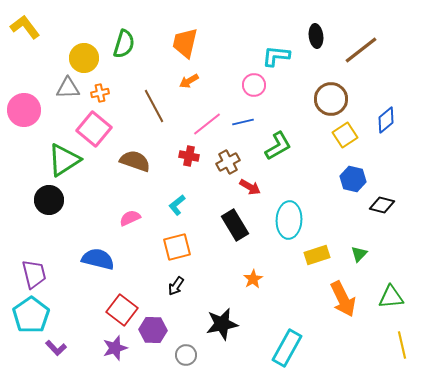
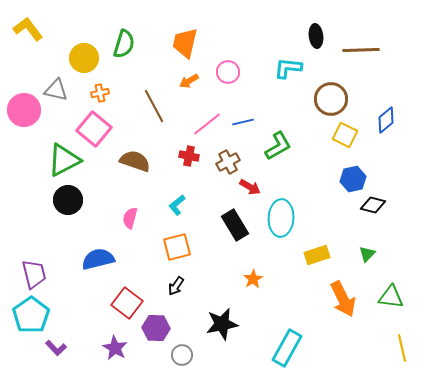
yellow L-shape at (25, 27): moved 3 px right, 2 px down
brown line at (361, 50): rotated 36 degrees clockwise
cyan L-shape at (276, 56): moved 12 px right, 12 px down
pink circle at (254, 85): moved 26 px left, 13 px up
gray triangle at (68, 88): moved 12 px left, 2 px down; rotated 15 degrees clockwise
yellow square at (345, 135): rotated 30 degrees counterclockwise
green triangle at (64, 160): rotated 6 degrees clockwise
blue hexagon at (353, 179): rotated 25 degrees counterclockwise
black circle at (49, 200): moved 19 px right
black diamond at (382, 205): moved 9 px left
pink semicircle at (130, 218): rotated 50 degrees counterclockwise
cyan ellipse at (289, 220): moved 8 px left, 2 px up
green triangle at (359, 254): moved 8 px right
blue semicircle at (98, 259): rotated 28 degrees counterclockwise
green triangle at (391, 297): rotated 12 degrees clockwise
red square at (122, 310): moved 5 px right, 7 px up
purple hexagon at (153, 330): moved 3 px right, 2 px up
yellow line at (402, 345): moved 3 px down
purple star at (115, 348): rotated 25 degrees counterclockwise
gray circle at (186, 355): moved 4 px left
